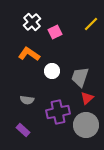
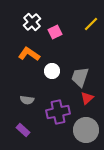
gray circle: moved 5 px down
